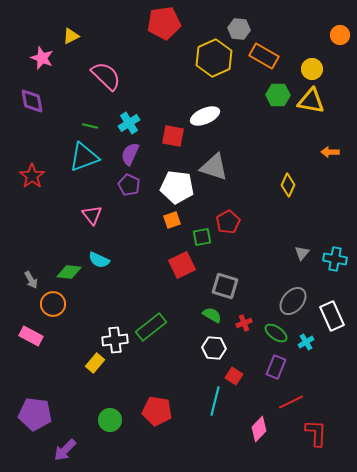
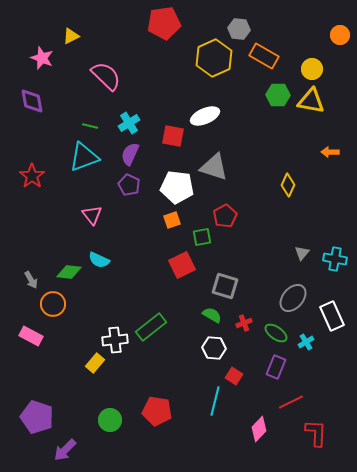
red pentagon at (228, 222): moved 3 px left, 6 px up
gray ellipse at (293, 301): moved 3 px up
purple pentagon at (35, 414): moved 2 px right, 3 px down; rotated 12 degrees clockwise
